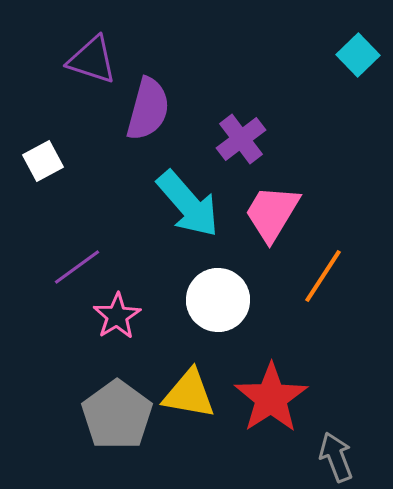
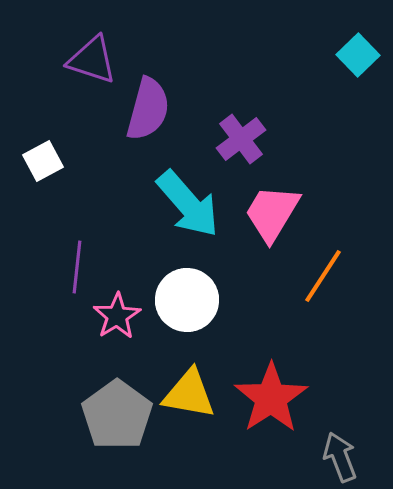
purple line: rotated 48 degrees counterclockwise
white circle: moved 31 px left
gray arrow: moved 4 px right
